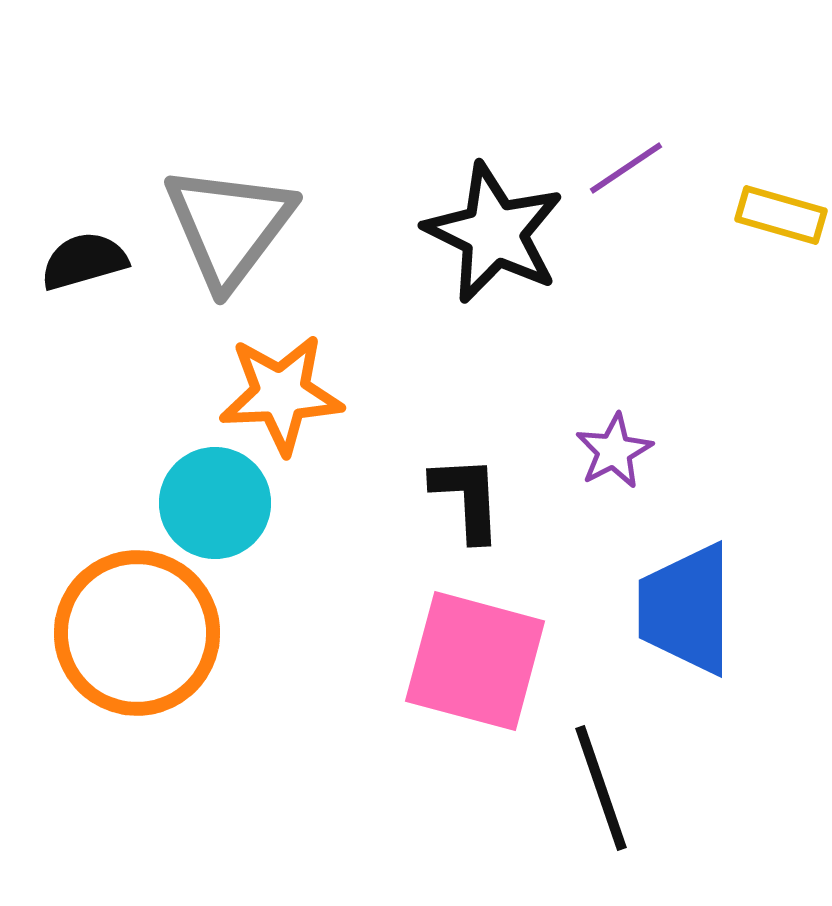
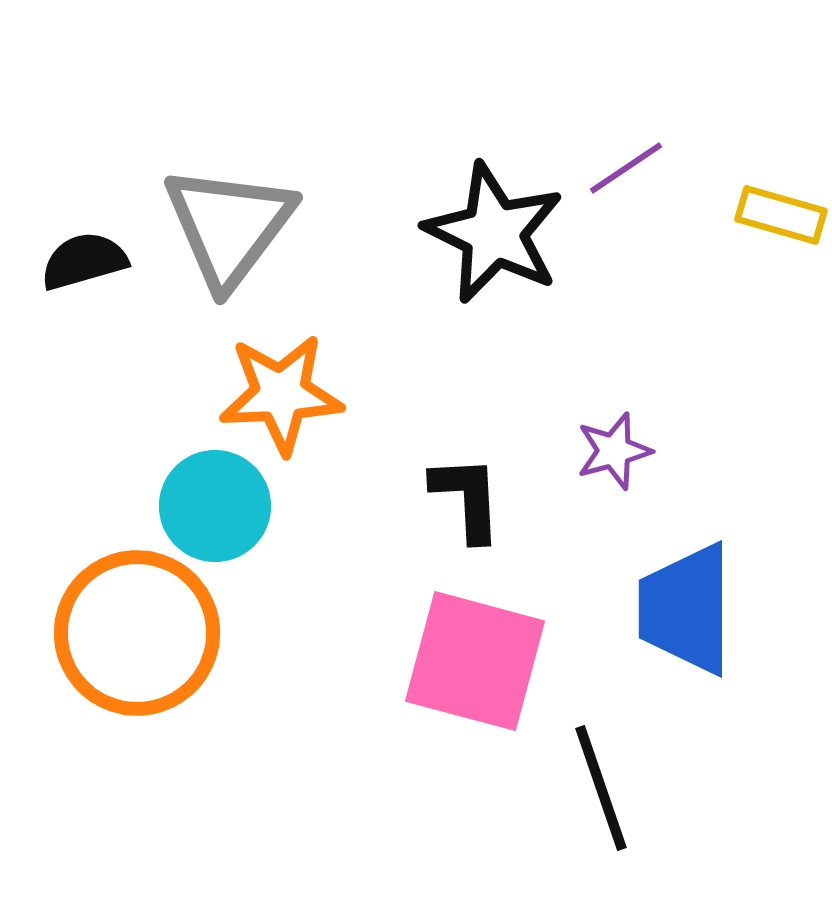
purple star: rotated 12 degrees clockwise
cyan circle: moved 3 px down
